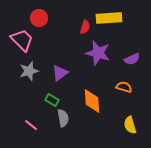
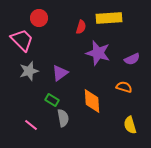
red semicircle: moved 4 px left
